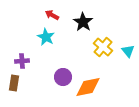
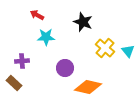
red arrow: moved 15 px left
black star: rotated 12 degrees counterclockwise
cyan star: rotated 30 degrees counterclockwise
yellow cross: moved 2 px right, 1 px down
purple circle: moved 2 px right, 9 px up
brown rectangle: rotated 56 degrees counterclockwise
orange diamond: rotated 24 degrees clockwise
